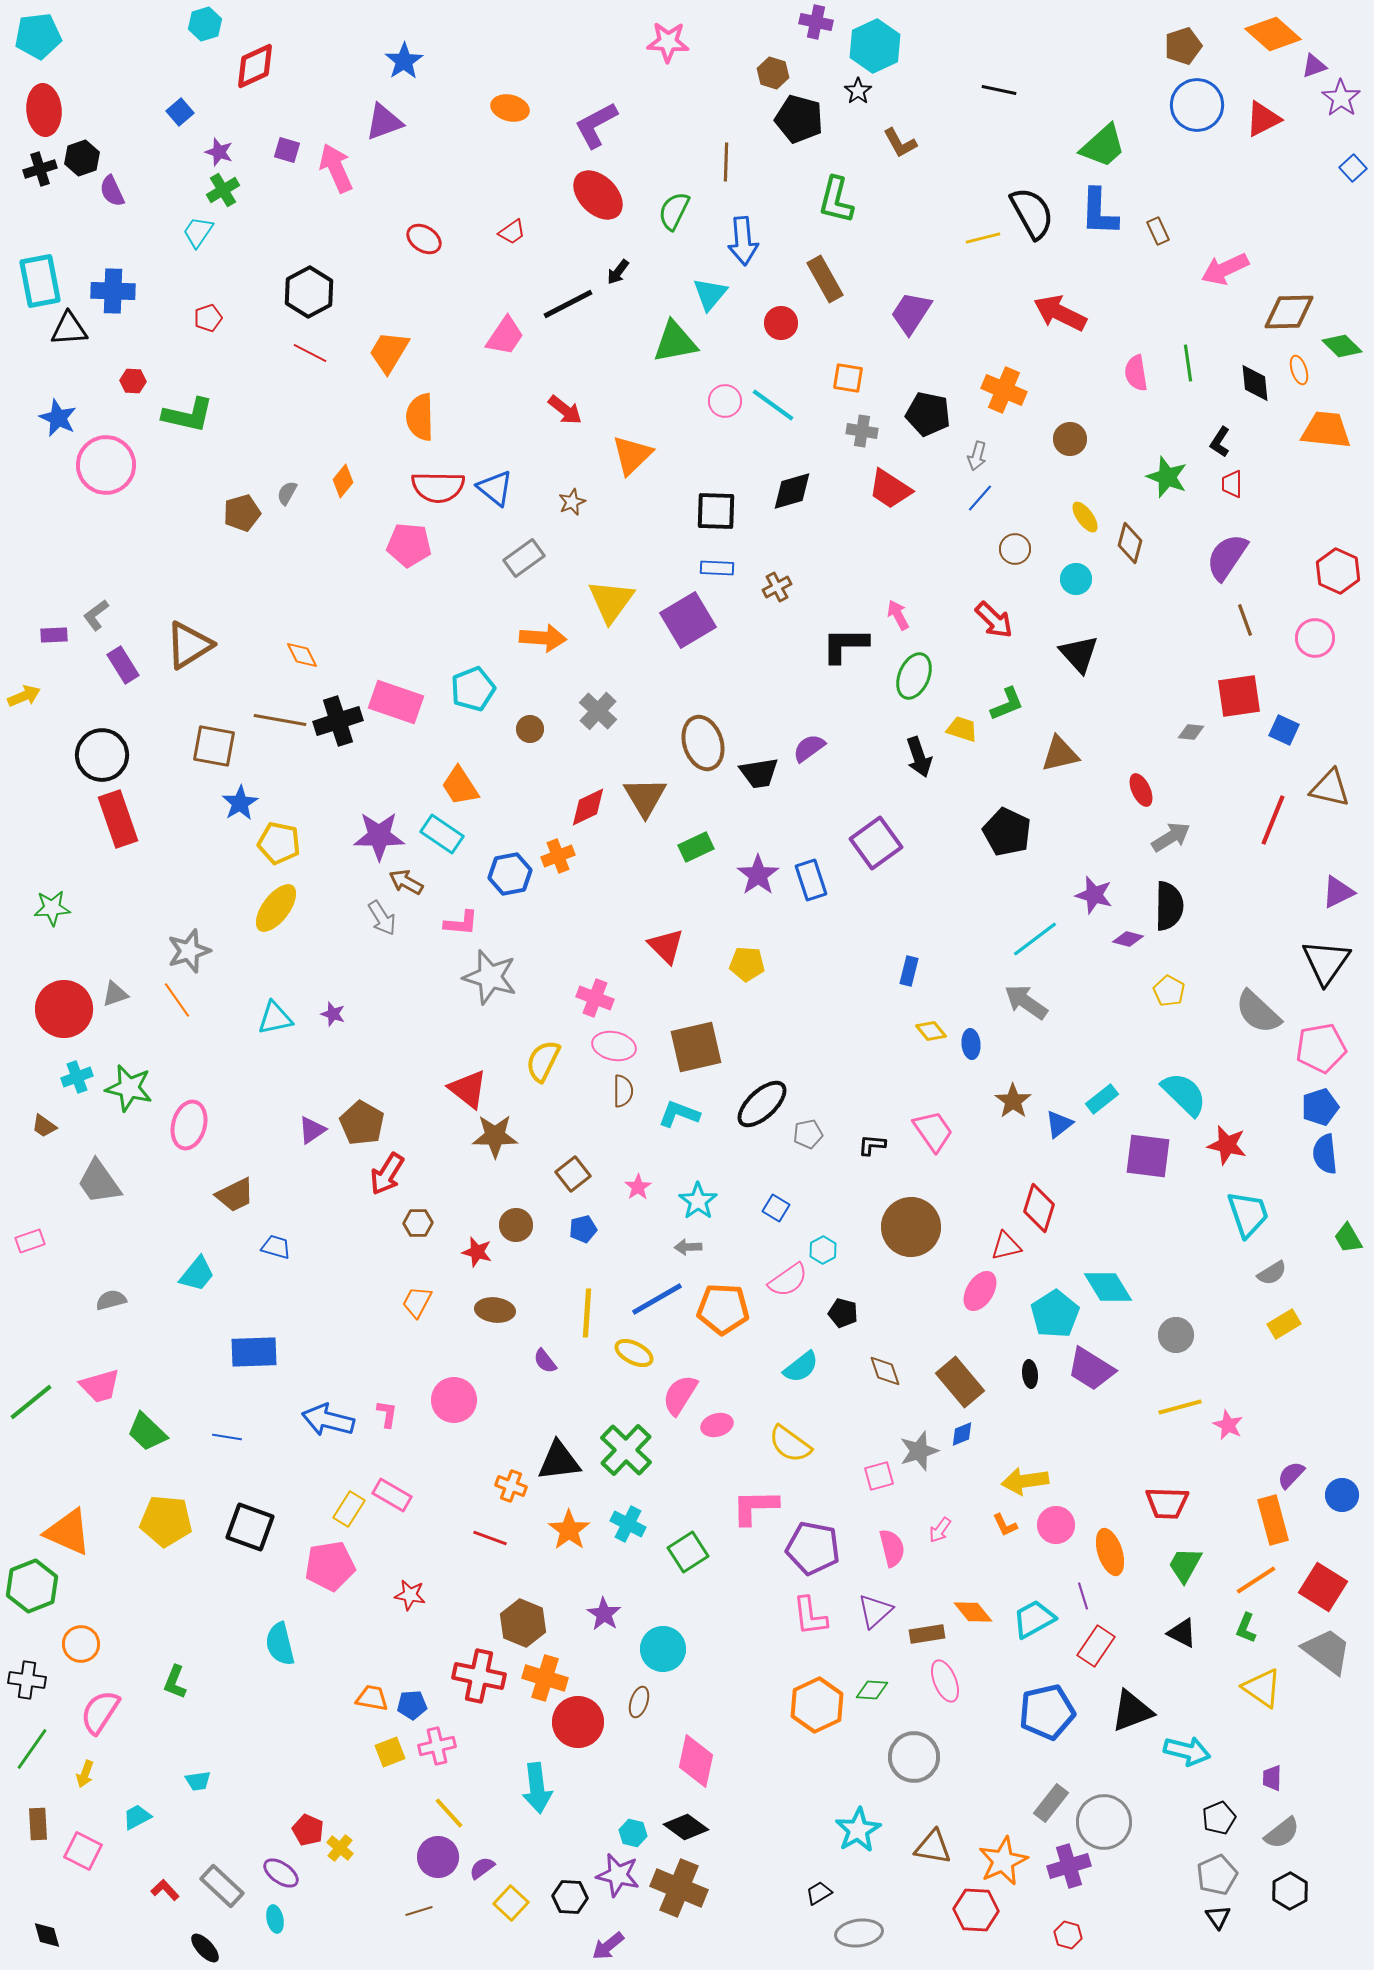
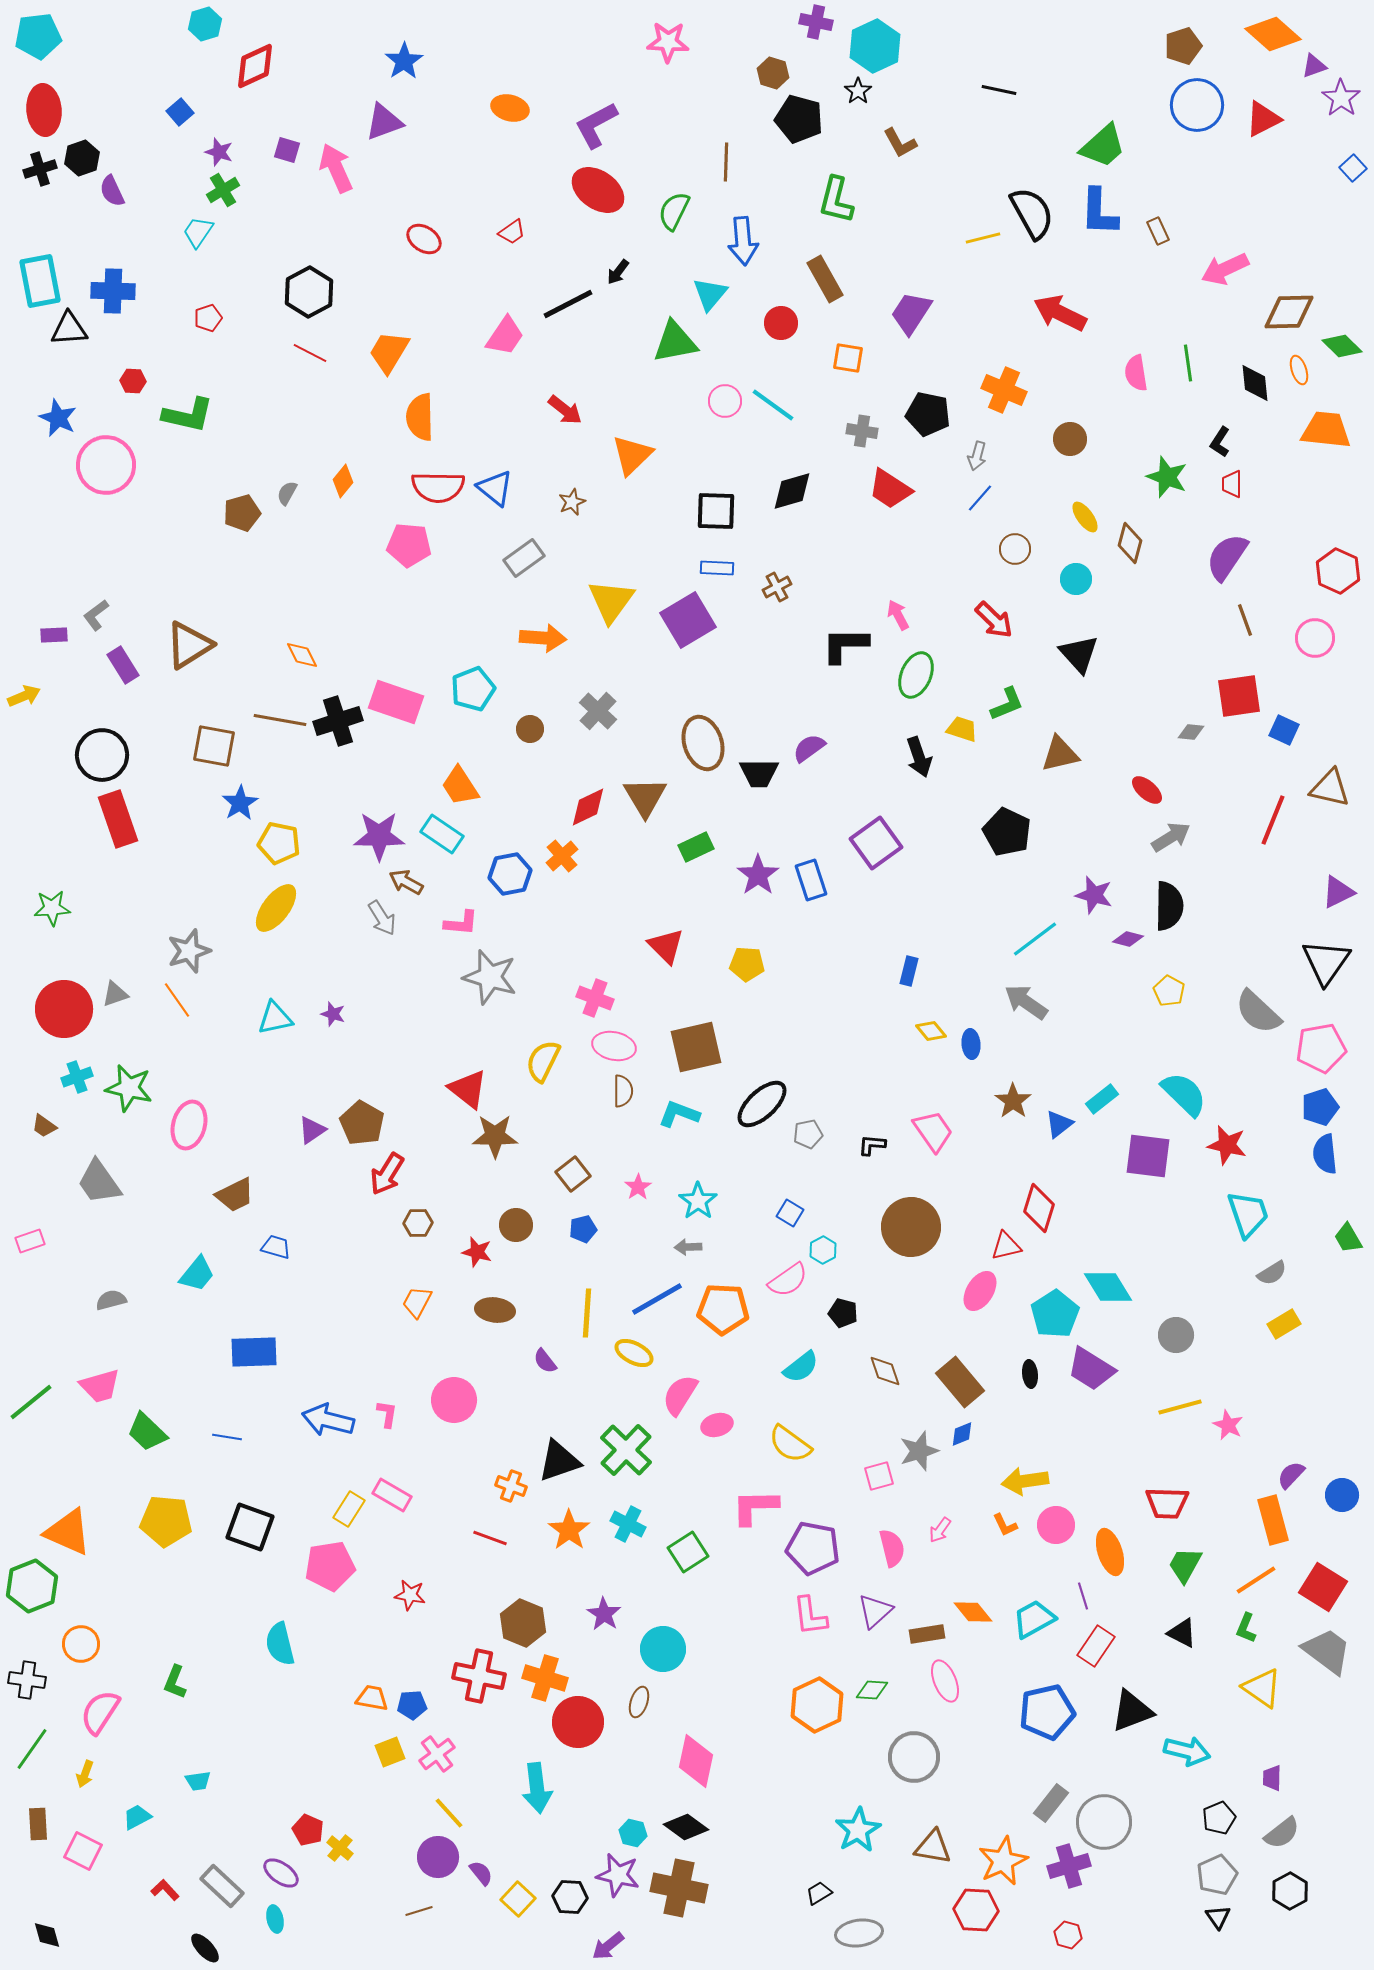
red ellipse at (598, 195): moved 5 px up; rotated 10 degrees counterclockwise
orange square at (848, 378): moved 20 px up
green ellipse at (914, 676): moved 2 px right, 1 px up
black trapezoid at (759, 773): rotated 9 degrees clockwise
red ellipse at (1141, 790): moved 6 px right; rotated 24 degrees counterclockwise
orange cross at (558, 856): moved 4 px right; rotated 20 degrees counterclockwise
blue square at (776, 1208): moved 14 px right, 5 px down
black triangle at (559, 1461): rotated 12 degrees counterclockwise
pink cross at (437, 1746): moved 8 px down; rotated 24 degrees counterclockwise
purple semicircle at (482, 1868): moved 1 px left, 5 px down; rotated 88 degrees clockwise
brown cross at (679, 1888): rotated 10 degrees counterclockwise
yellow square at (511, 1903): moved 7 px right, 4 px up
